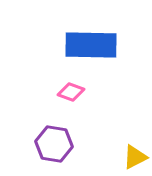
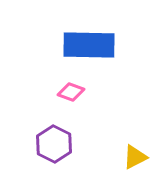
blue rectangle: moved 2 px left
purple hexagon: rotated 18 degrees clockwise
